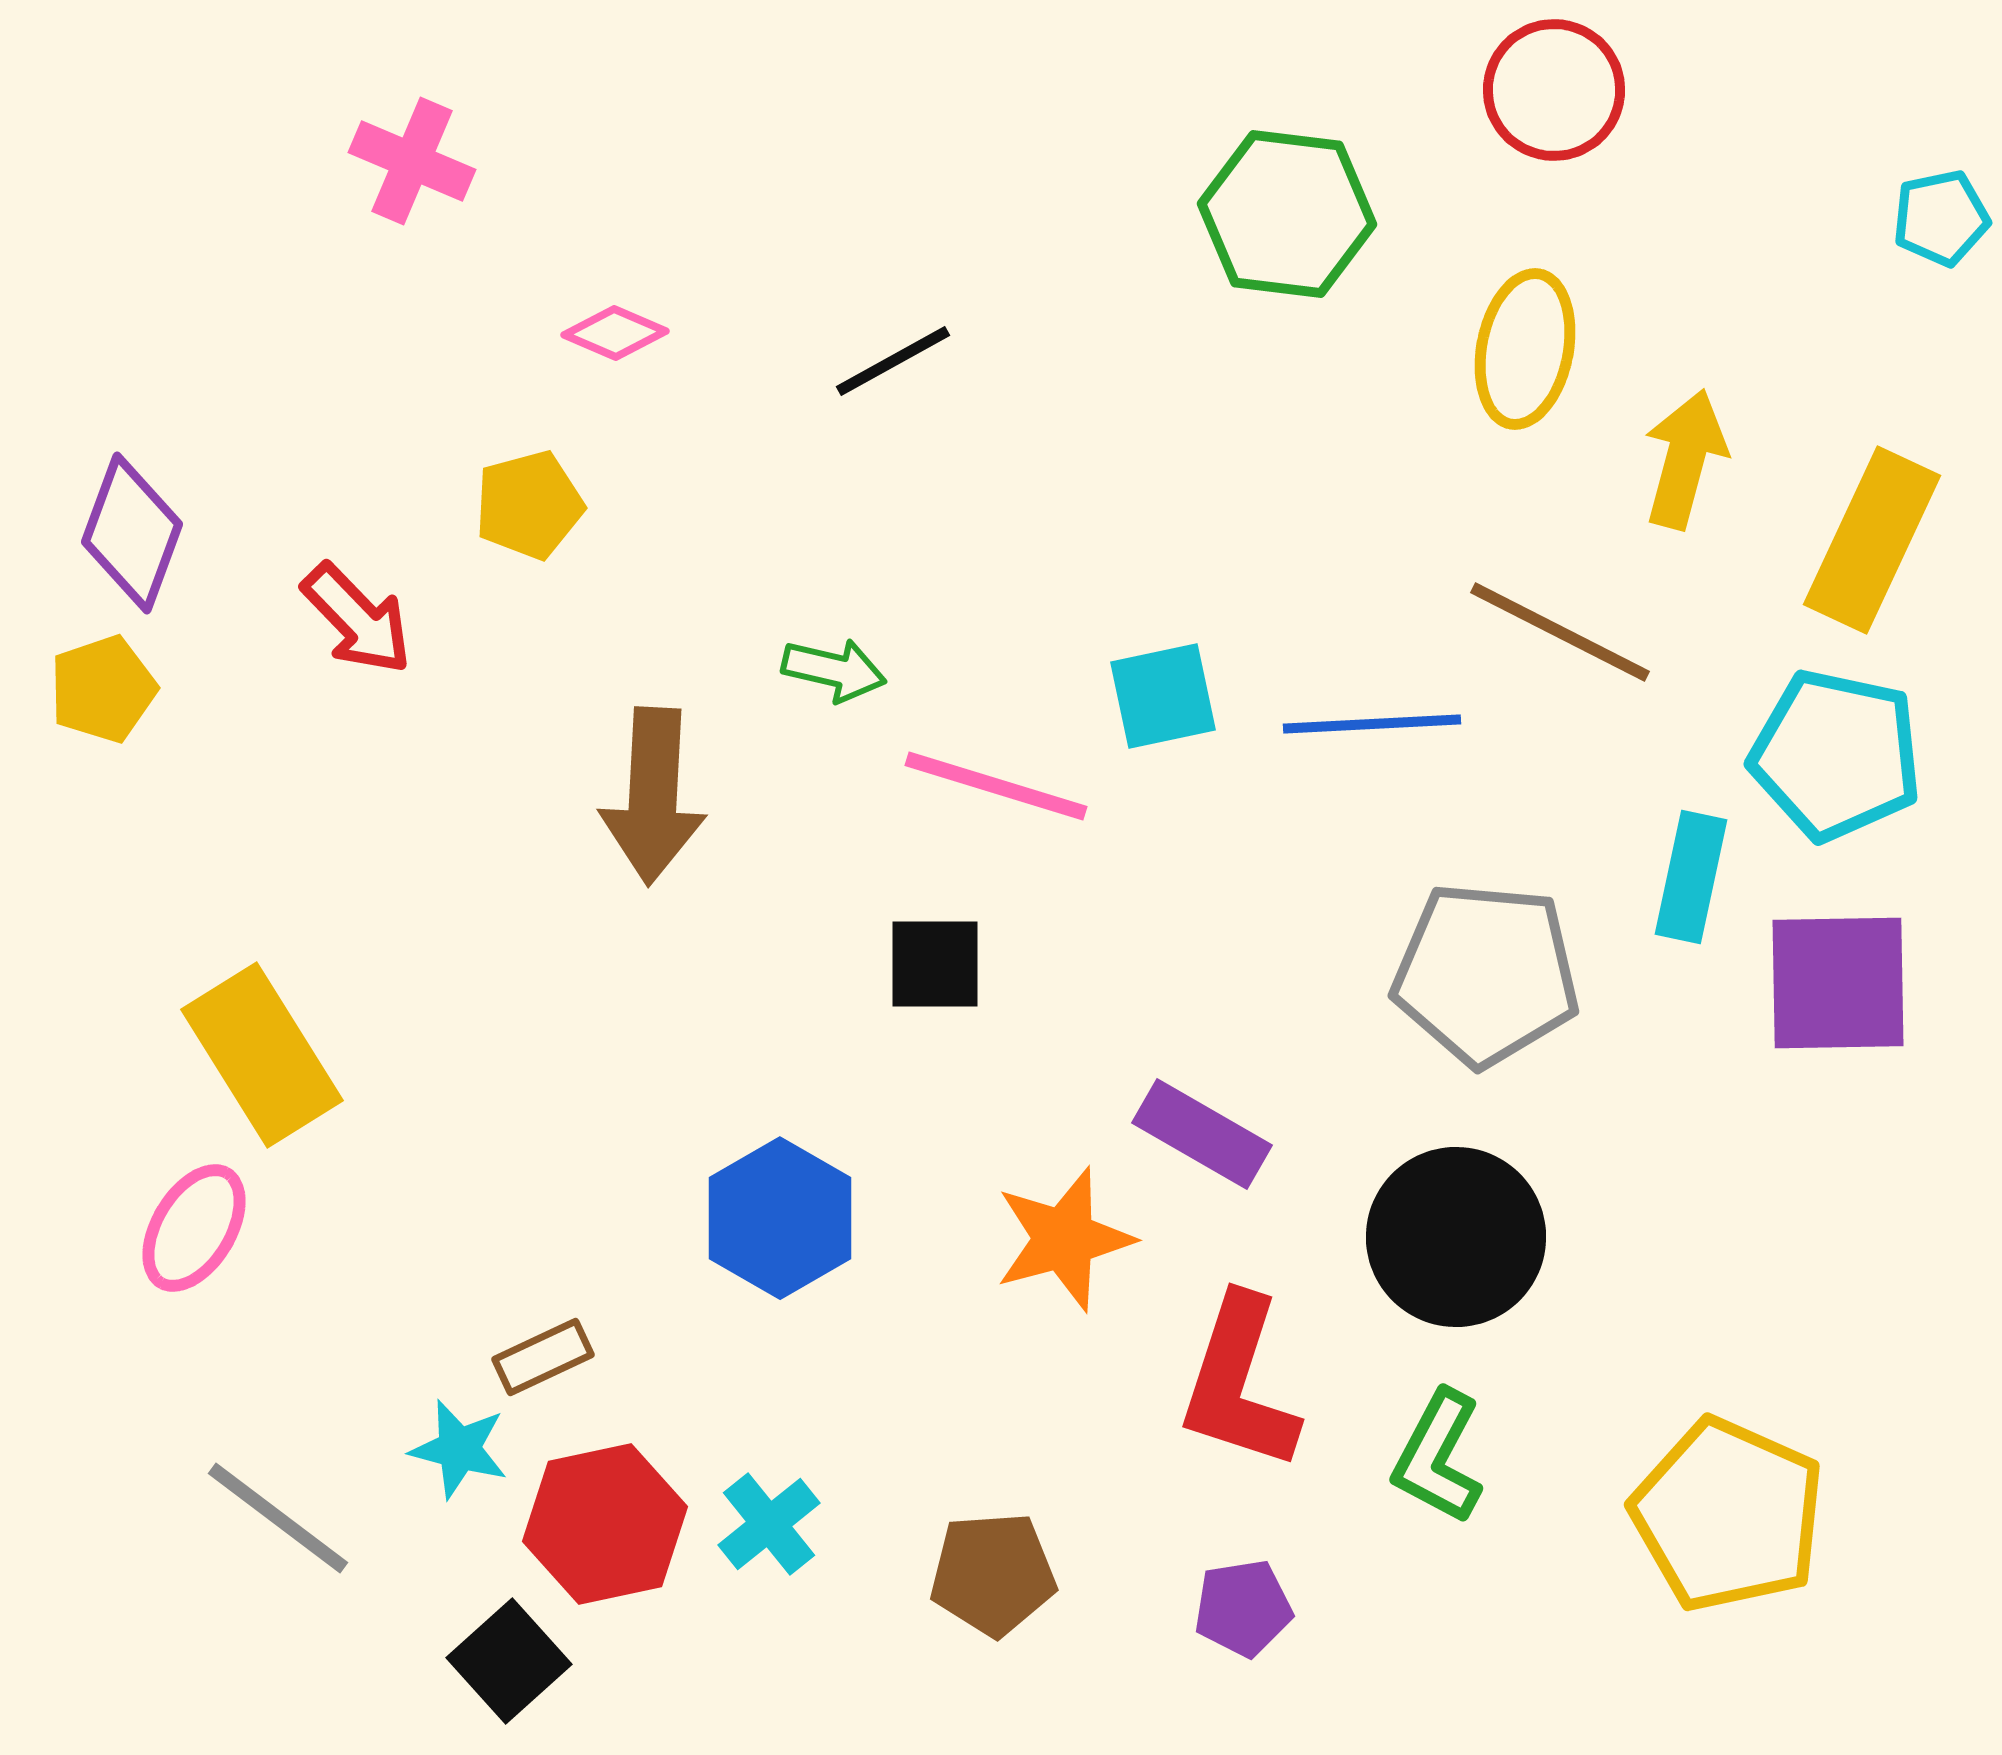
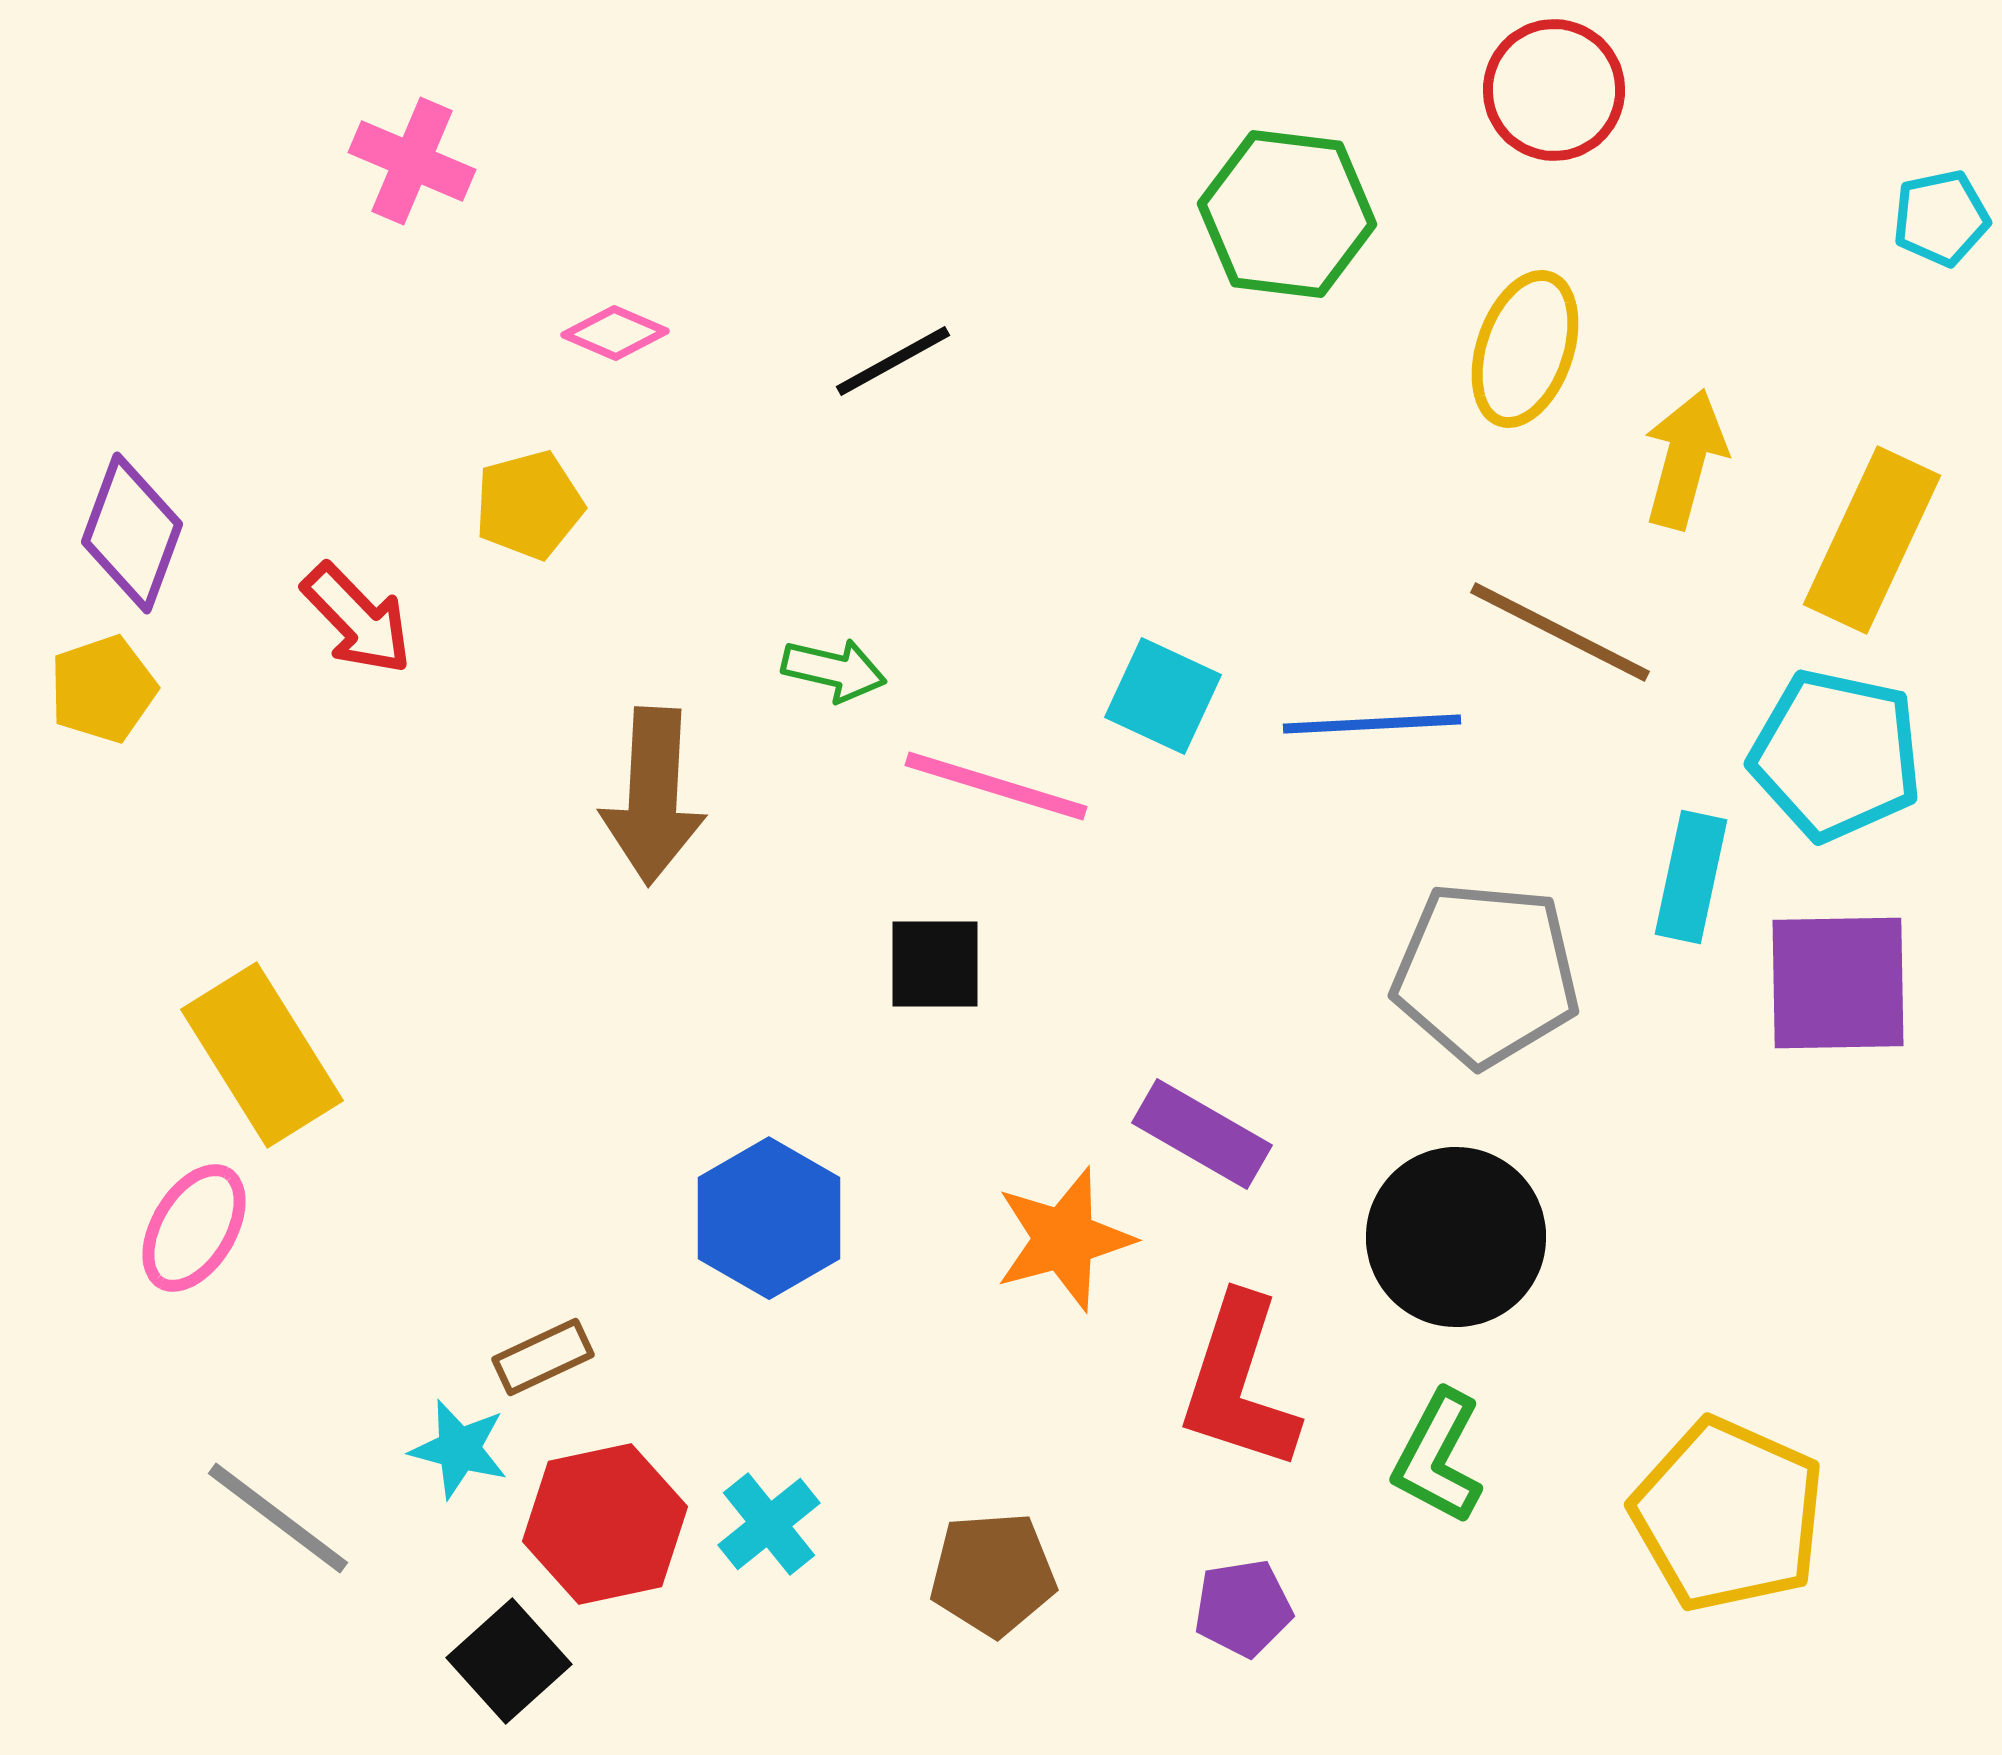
yellow ellipse at (1525, 349): rotated 8 degrees clockwise
cyan square at (1163, 696): rotated 37 degrees clockwise
blue hexagon at (780, 1218): moved 11 px left
